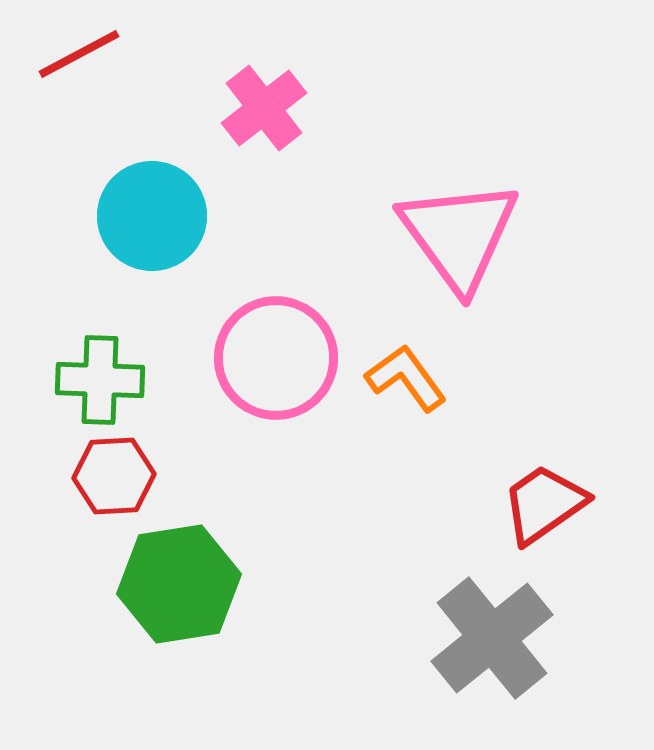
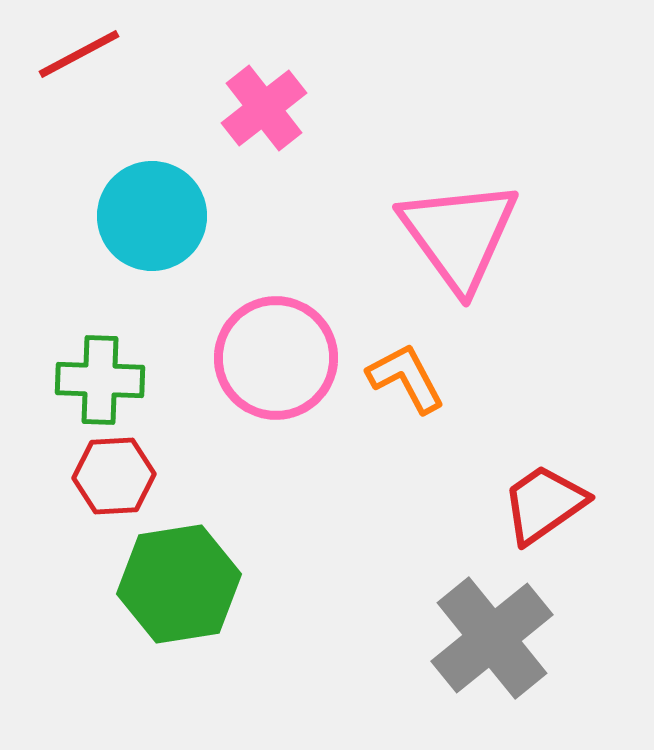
orange L-shape: rotated 8 degrees clockwise
